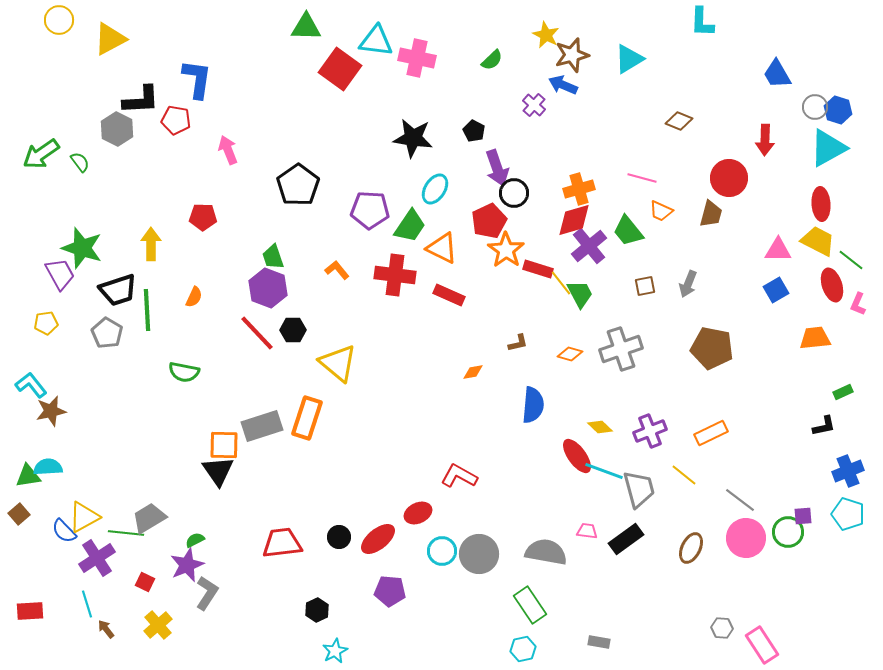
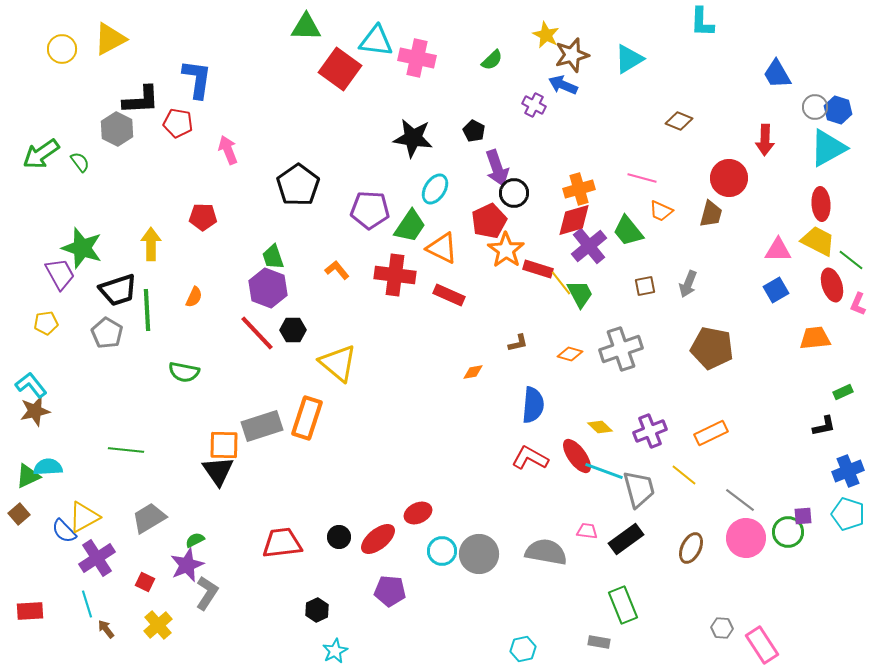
yellow circle at (59, 20): moved 3 px right, 29 px down
purple cross at (534, 105): rotated 15 degrees counterclockwise
red pentagon at (176, 120): moved 2 px right, 3 px down
brown star at (51, 411): moved 16 px left
green triangle at (28, 476): rotated 16 degrees counterclockwise
red L-shape at (459, 476): moved 71 px right, 18 px up
green line at (126, 533): moved 83 px up
green rectangle at (530, 605): moved 93 px right; rotated 12 degrees clockwise
